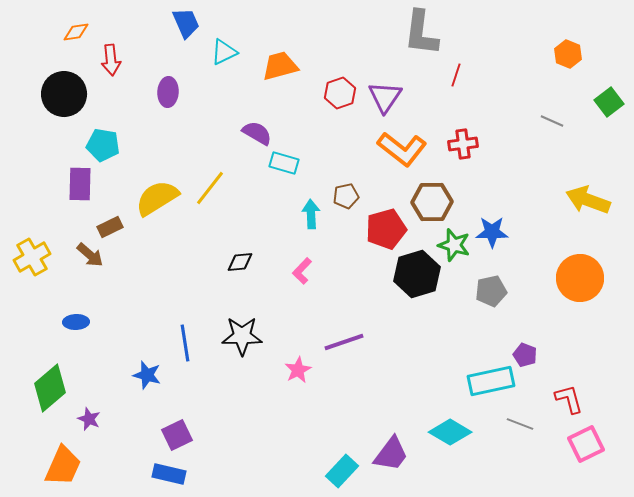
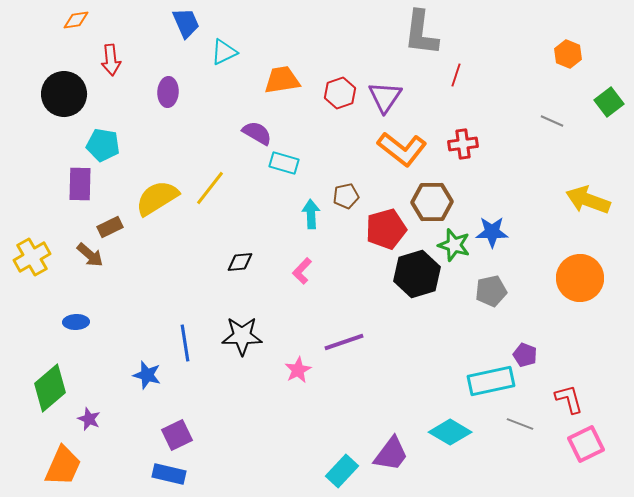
orange diamond at (76, 32): moved 12 px up
orange trapezoid at (280, 66): moved 2 px right, 14 px down; rotated 6 degrees clockwise
